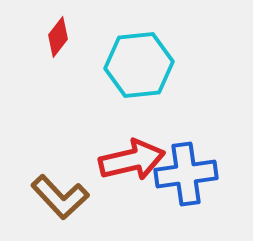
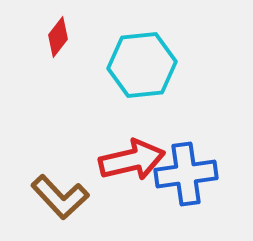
cyan hexagon: moved 3 px right
